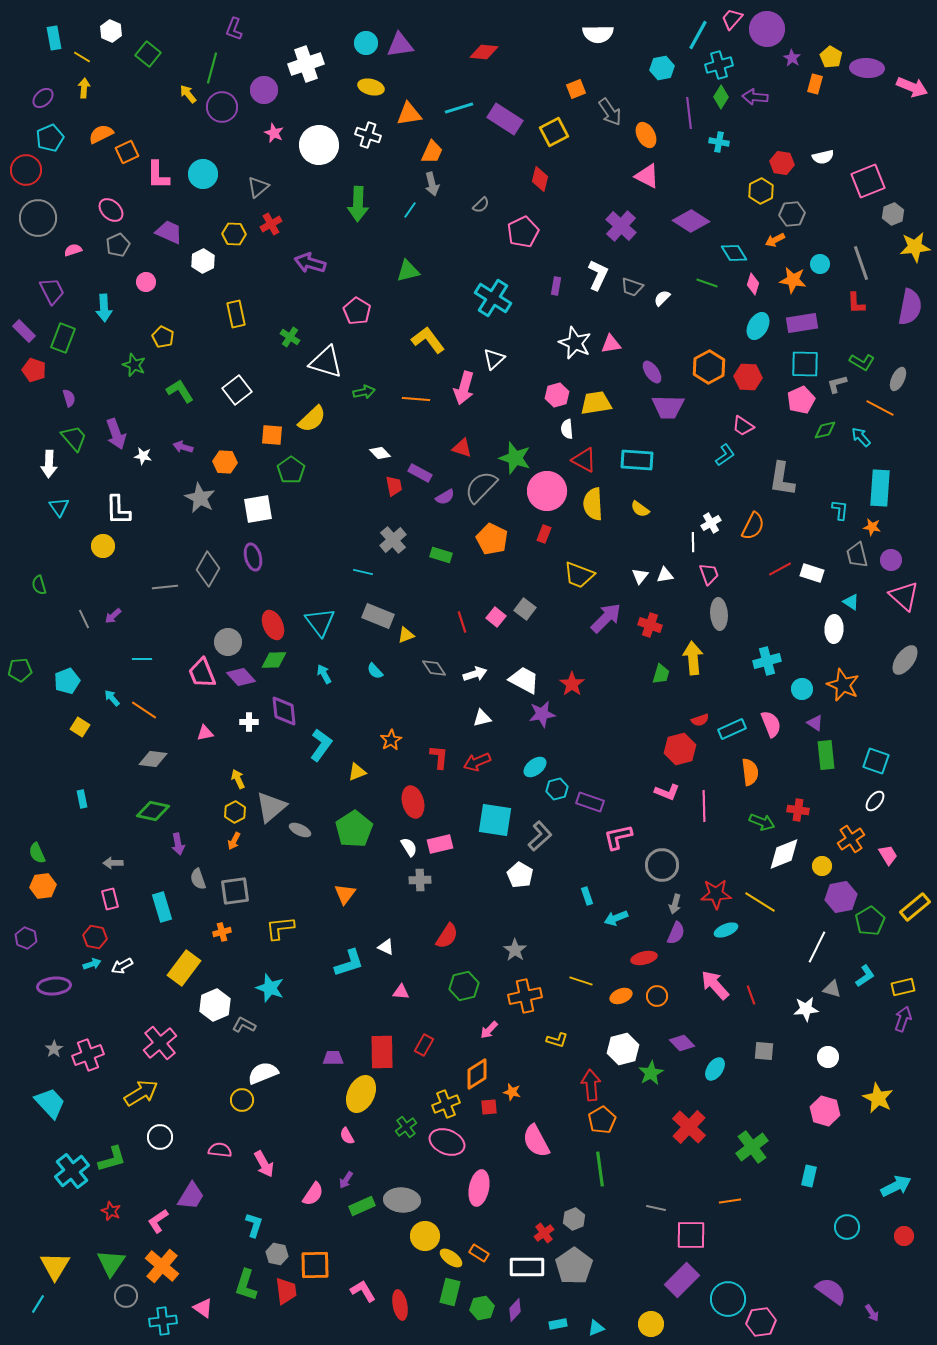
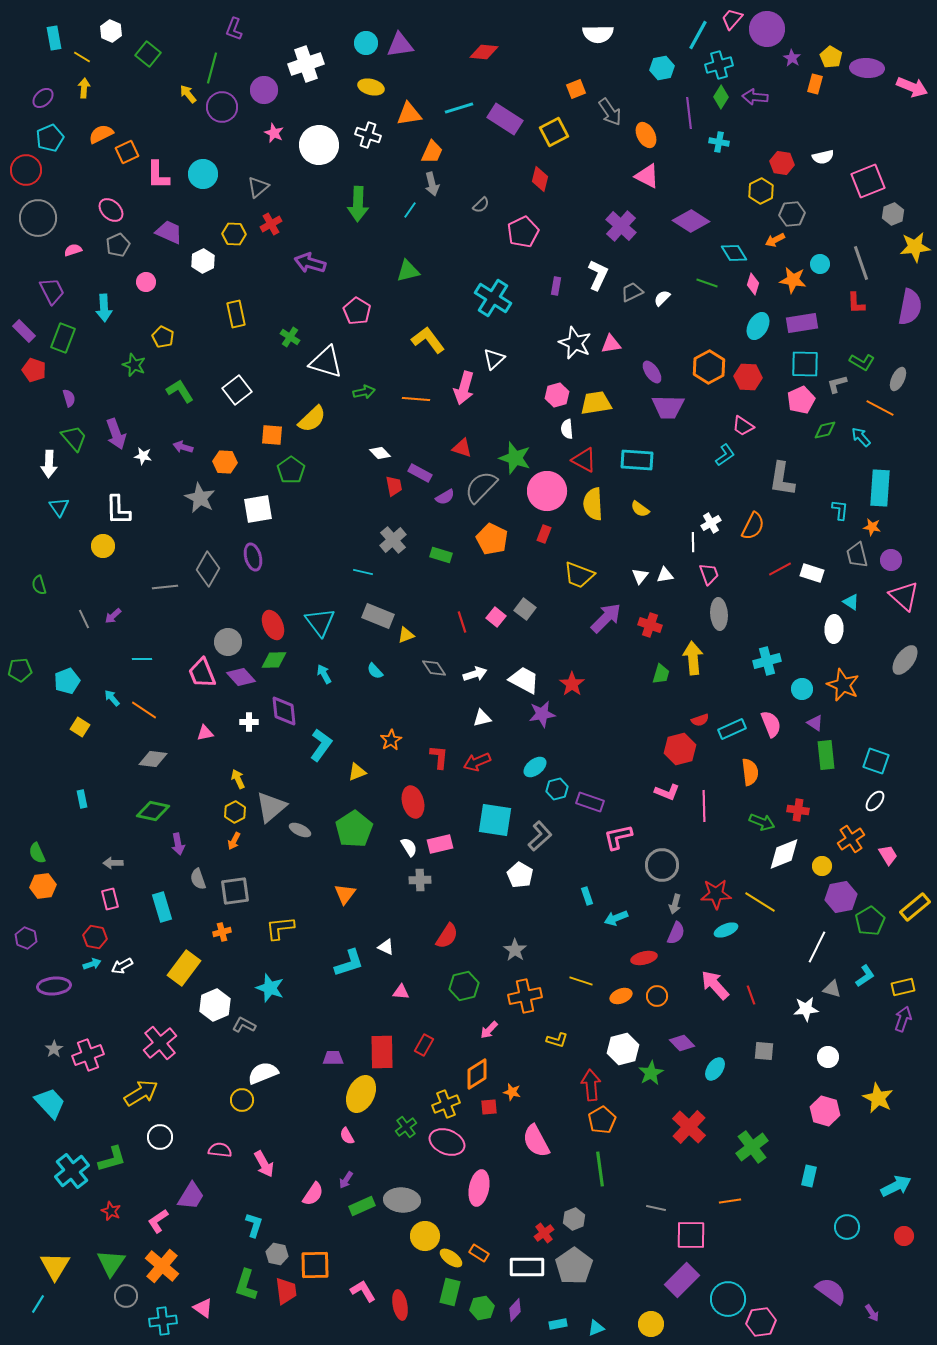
gray trapezoid at (632, 287): moved 5 px down; rotated 135 degrees clockwise
